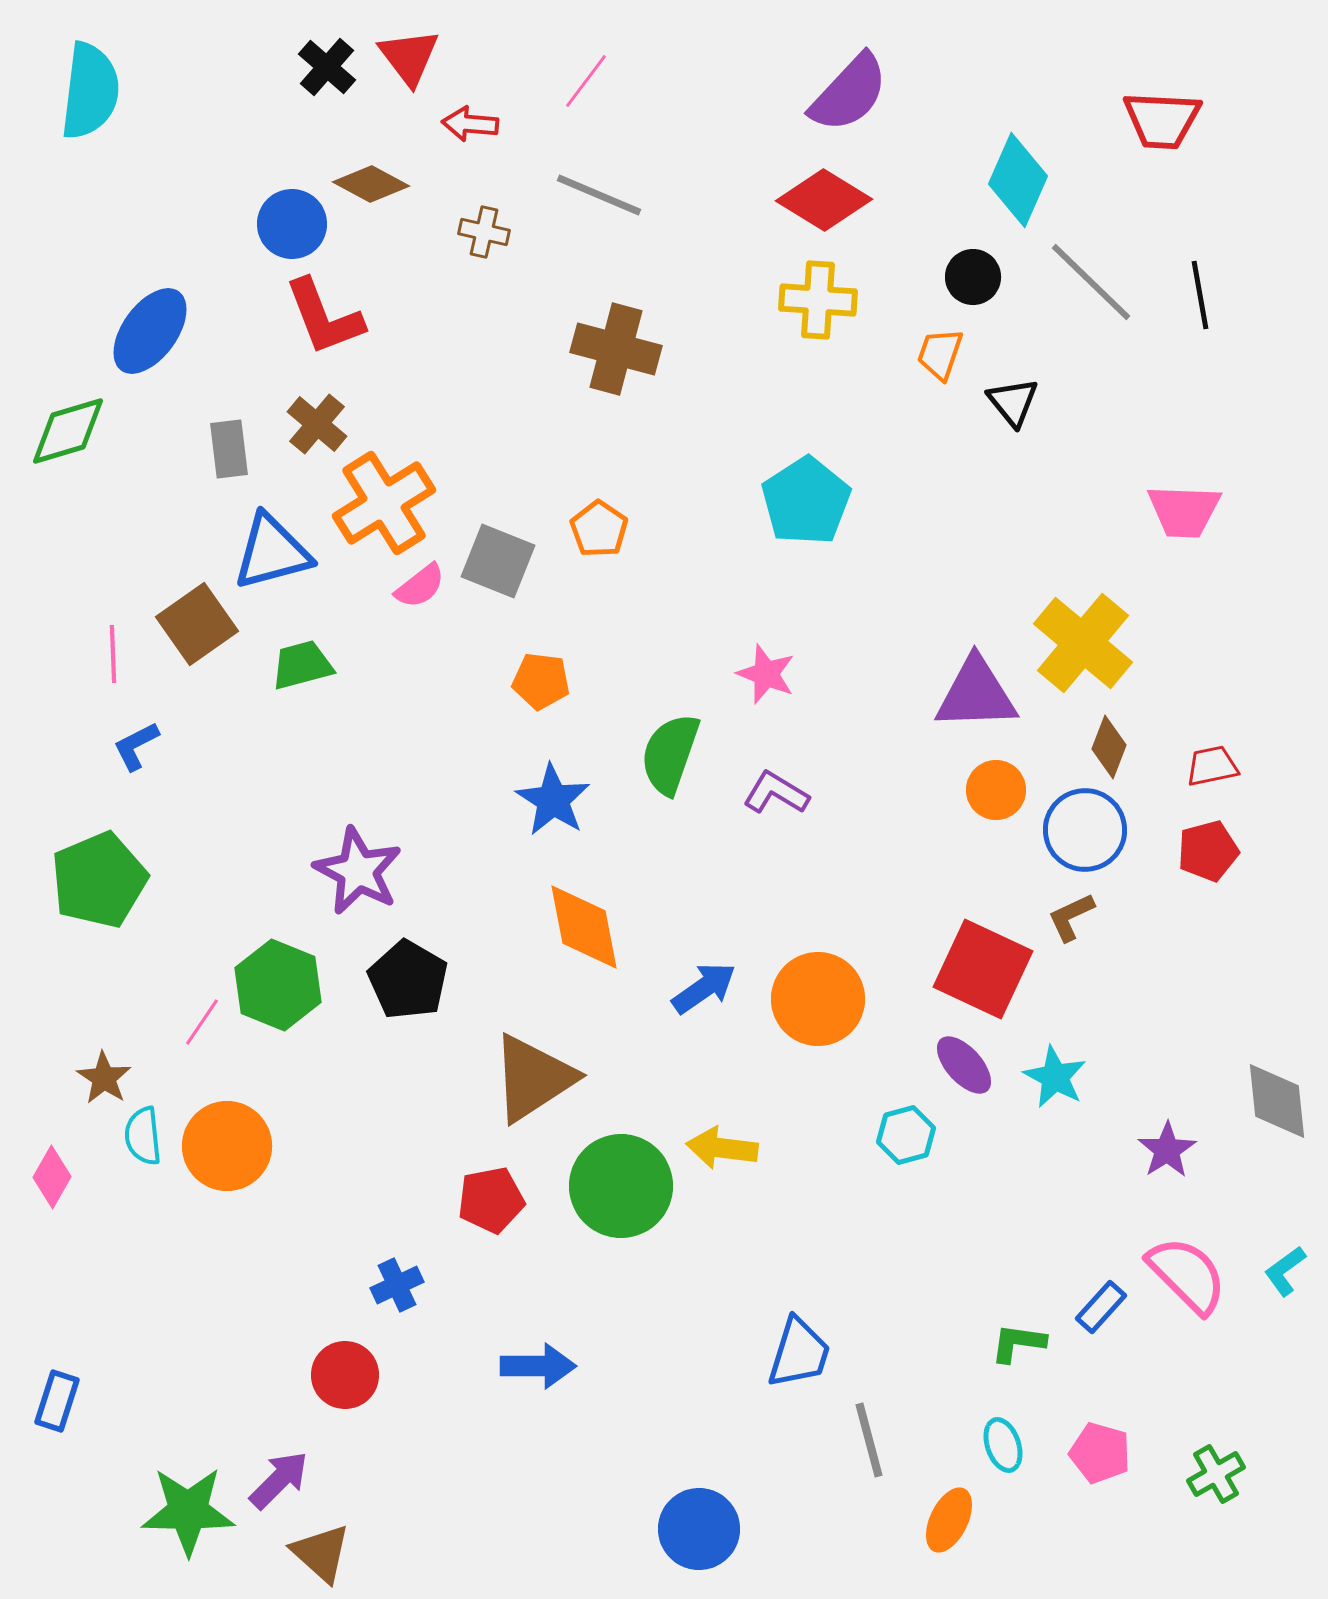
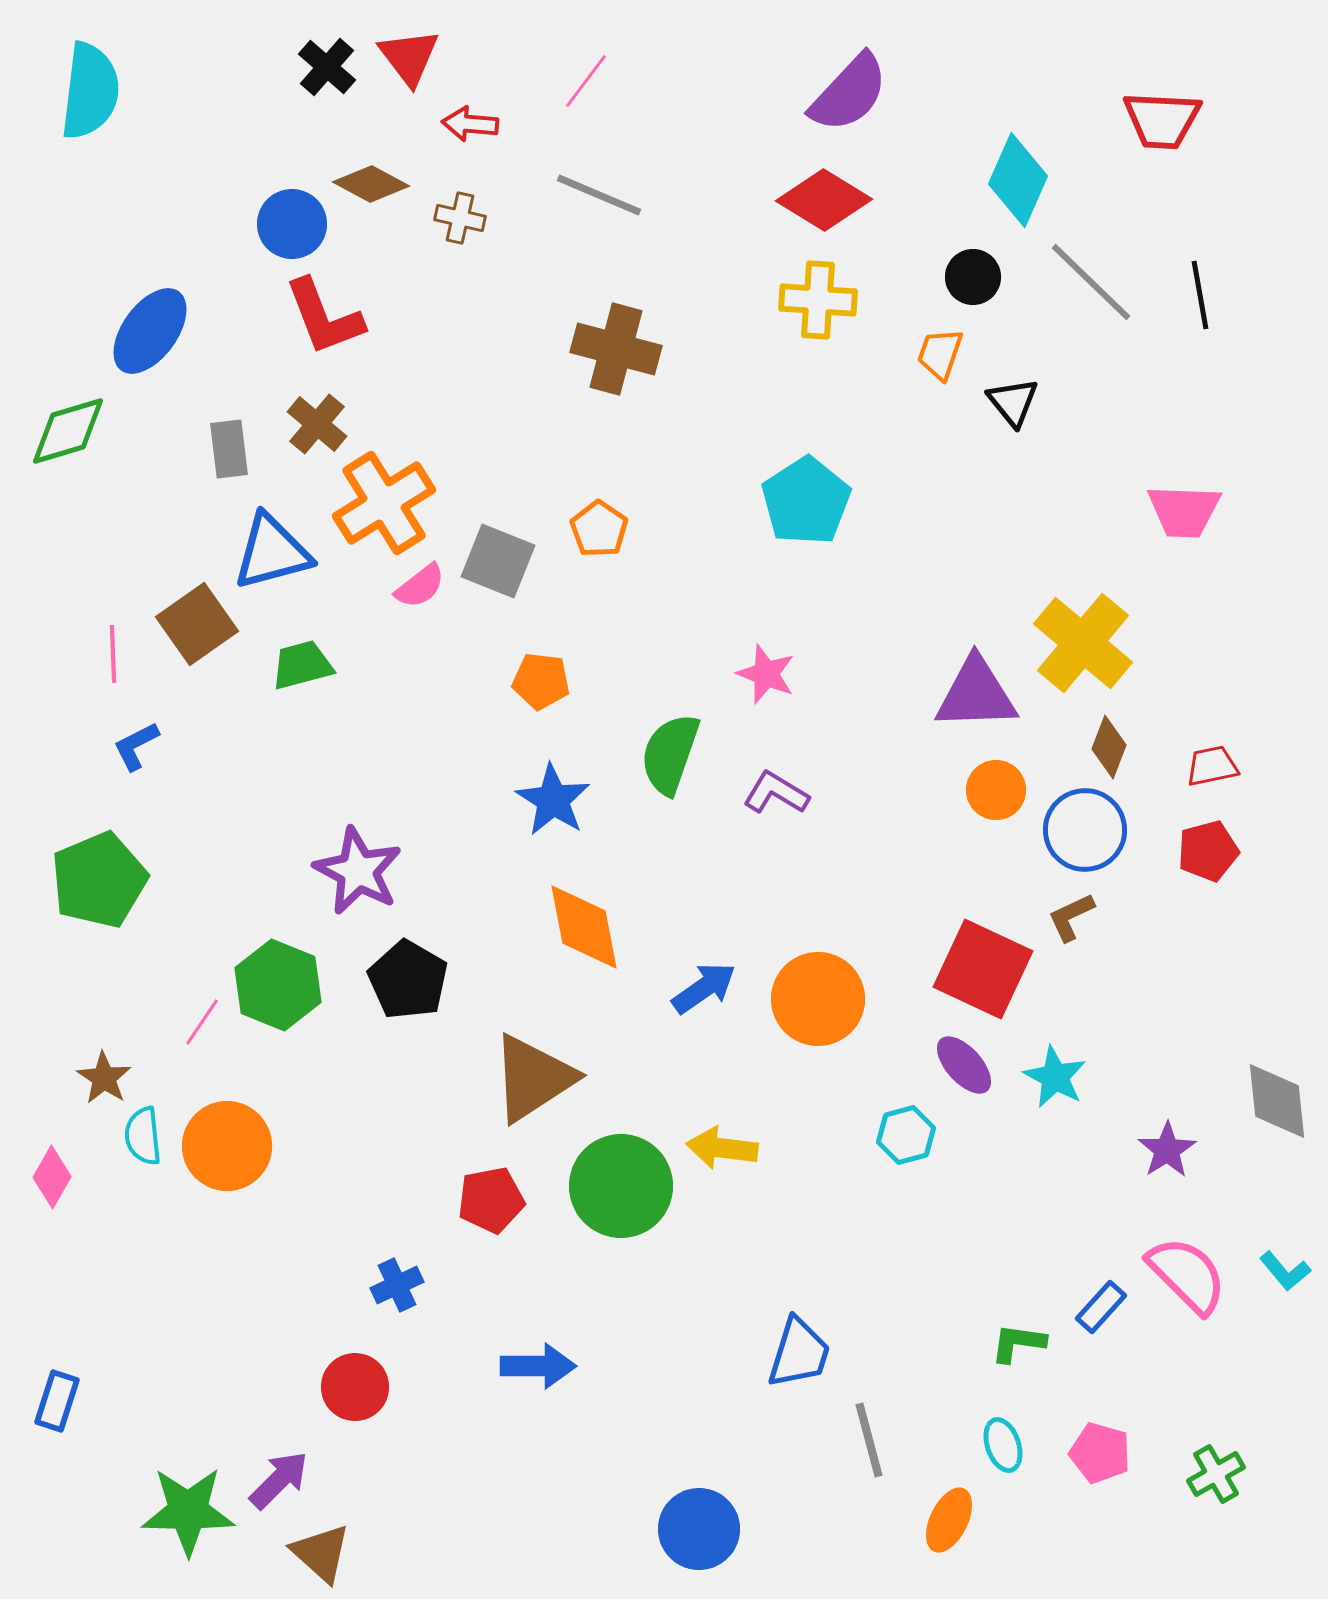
brown cross at (484, 232): moved 24 px left, 14 px up
cyan L-shape at (1285, 1271): rotated 94 degrees counterclockwise
red circle at (345, 1375): moved 10 px right, 12 px down
